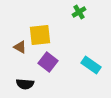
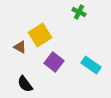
green cross: rotated 32 degrees counterclockwise
yellow square: rotated 25 degrees counterclockwise
purple square: moved 6 px right
black semicircle: rotated 48 degrees clockwise
